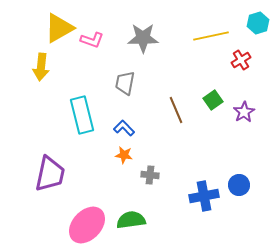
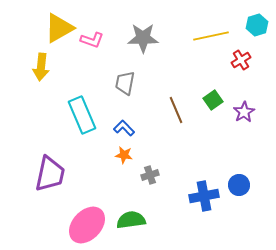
cyan hexagon: moved 1 px left, 2 px down
cyan rectangle: rotated 9 degrees counterclockwise
gray cross: rotated 24 degrees counterclockwise
